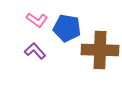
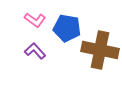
pink L-shape: moved 2 px left
brown cross: rotated 9 degrees clockwise
